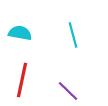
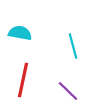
cyan line: moved 11 px down
red line: moved 1 px right
